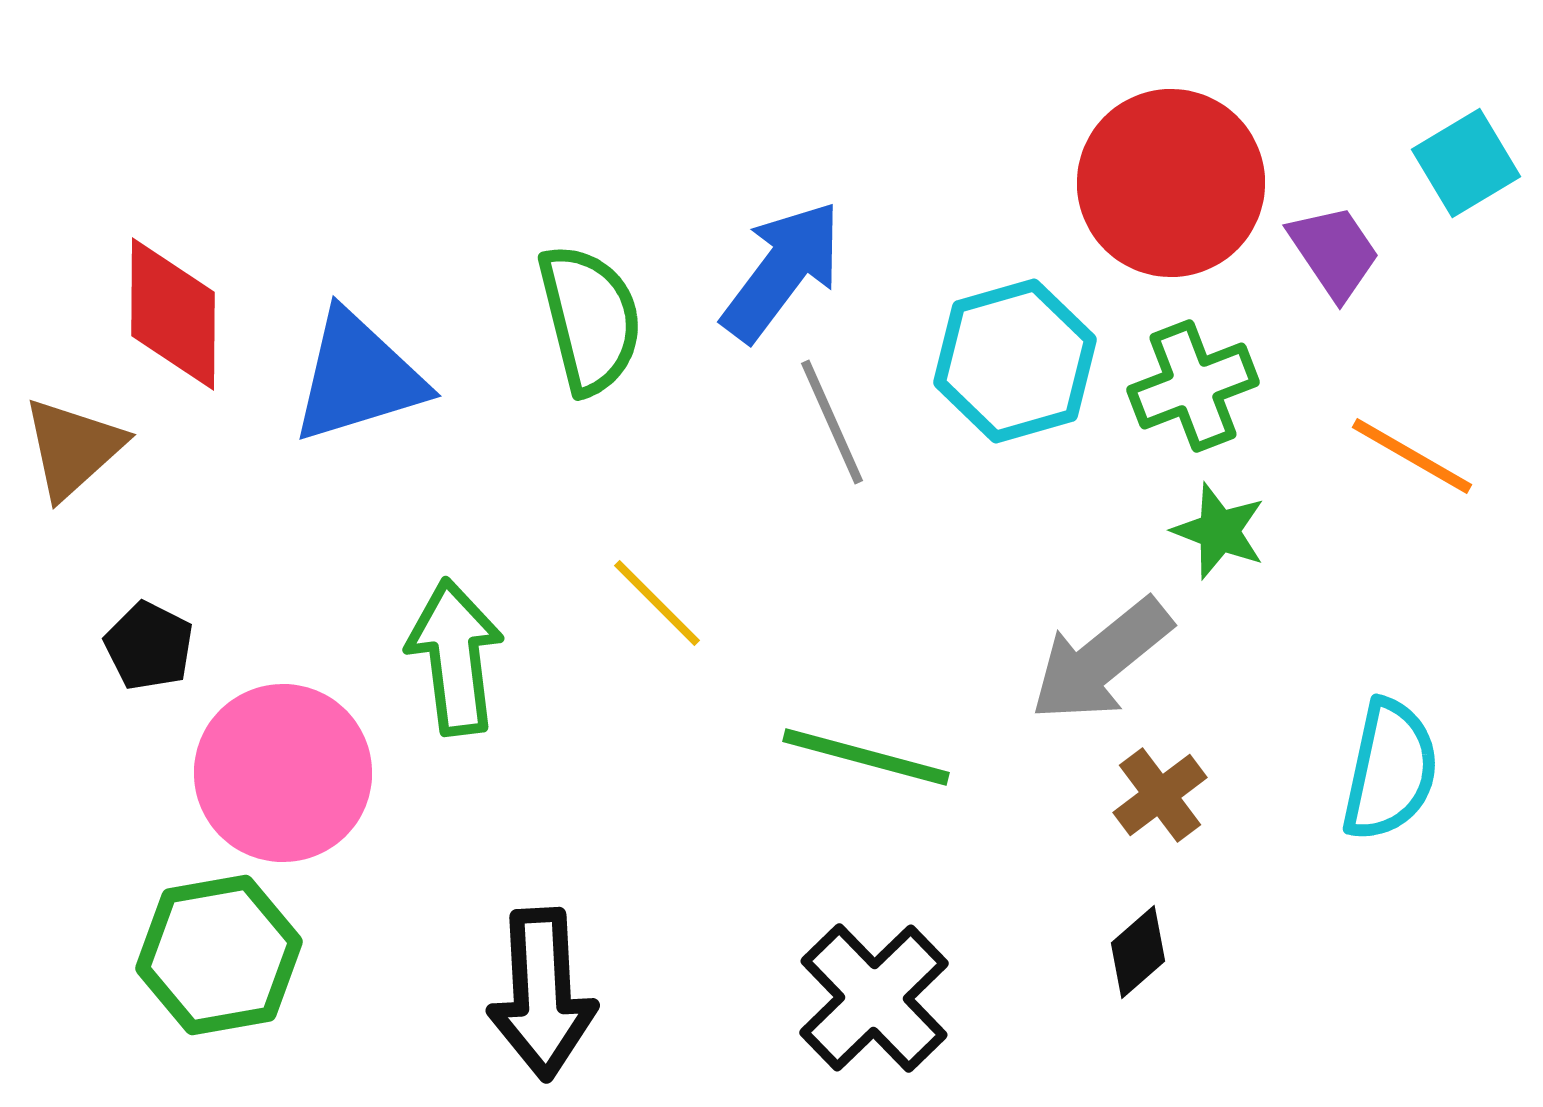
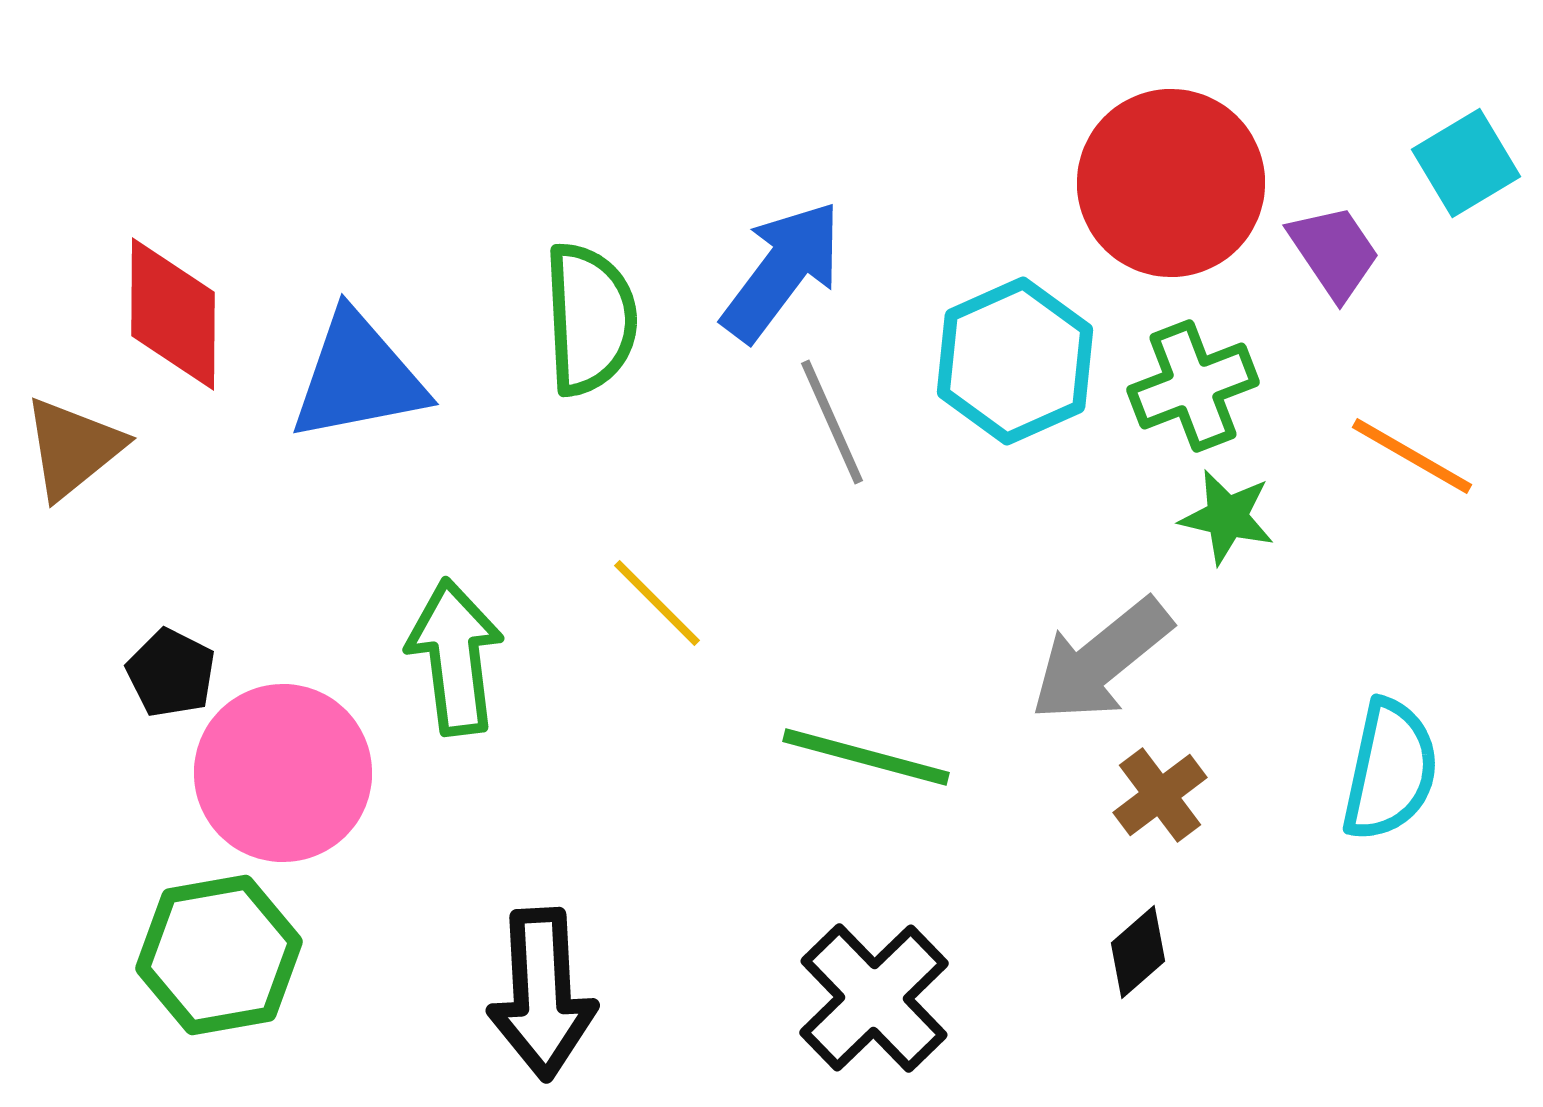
green semicircle: rotated 11 degrees clockwise
cyan hexagon: rotated 8 degrees counterclockwise
blue triangle: rotated 6 degrees clockwise
brown triangle: rotated 3 degrees clockwise
green star: moved 8 px right, 14 px up; rotated 8 degrees counterclockwise
black pentagon: moved 22 px right, 27 px down
